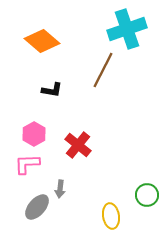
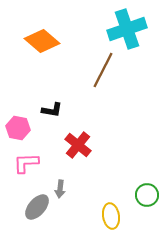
black L-shape: moved 20 px down
pink hexagon: moved 16 px left, 6 px up; rotated 20 degrees counterclockwise
pink L-shape: moved 1 px left, 1 px up
